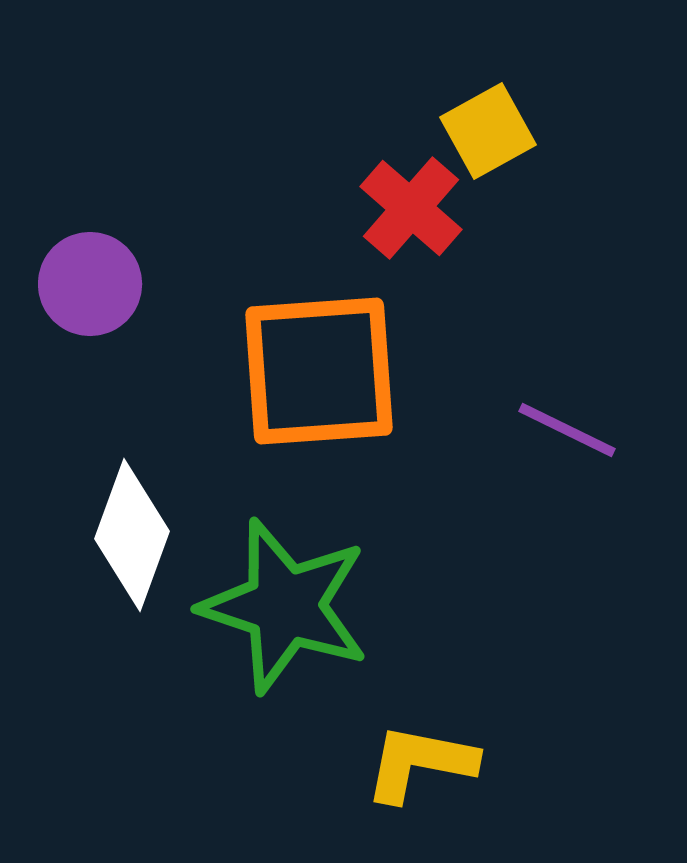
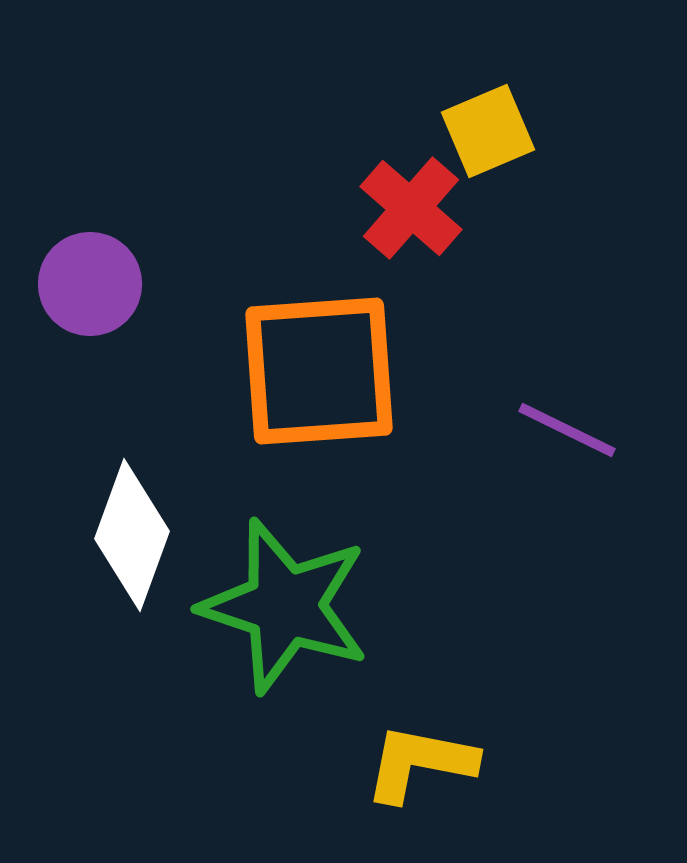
yellow square: rotated 6 degrees clockwise
